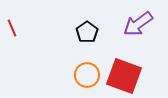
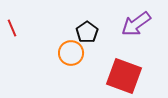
purple arrow: moved 2 px left
orange circle: moved 16 px left, 22 px up
